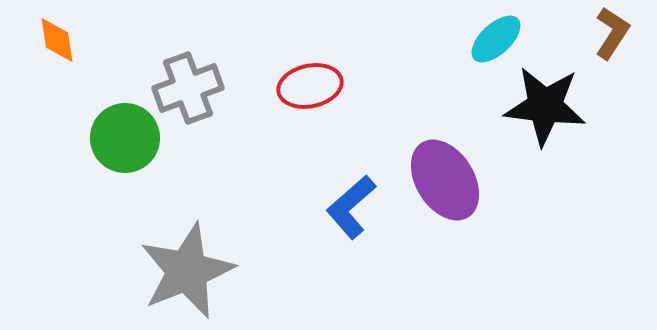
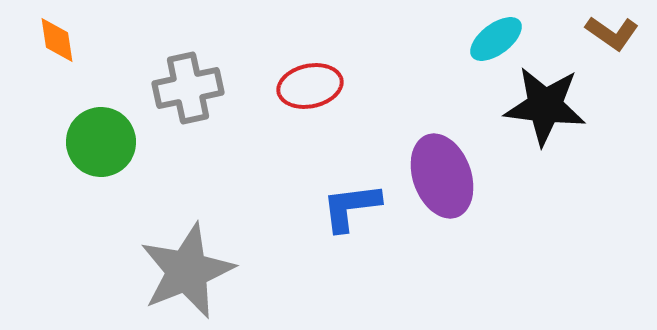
brown L-shape: rotated 92 degrees clockwise
cyan ellipse: rotated 6 degrees clockwise
gray cross: rotated 8 degrees clockwise
green circle: moved 24 px left, 4 px down
purple ellipse: moved 3 px left, 4 px up; rotated 12 degrees clockwise
blue L-shape: rotated 34 degrees clockwise
